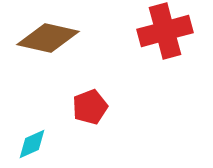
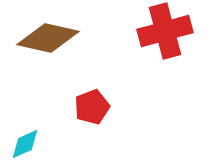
red pentagon: moved 2 px right
cyan diamond: moved 7 px left
